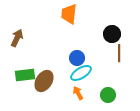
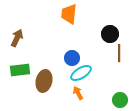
black circle: moved 2 px left
blue circle: moved 5 px left
green rectangle: moved 5 px left, 5 px up
brown ellipse: rotated 20 degrees counterclockwise
green circle: moved 12 px right, 5 px down
